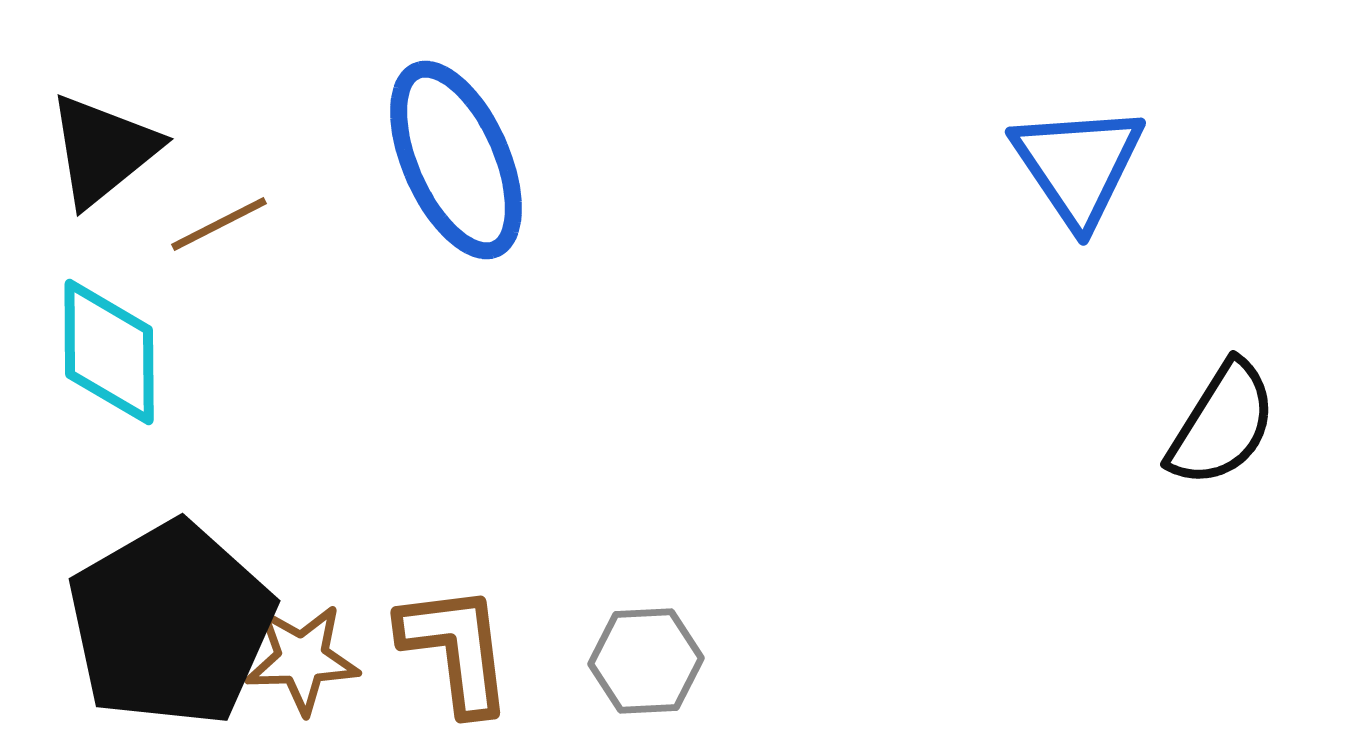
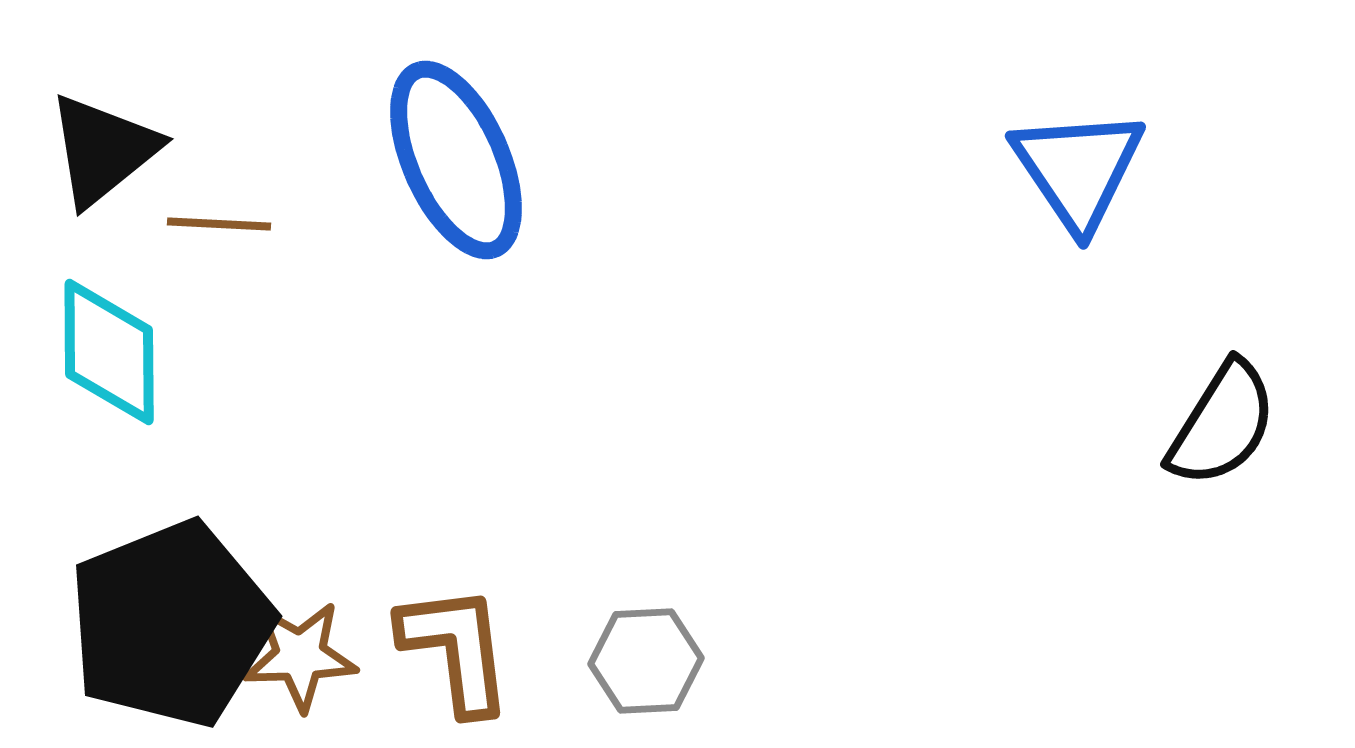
blue triangle: moved 4 px down
brown line: rotated 30 degrees clockwise
black pentagon: rotated 8 degrees clockwise
brown star: moved 2 px left, 3 px up
